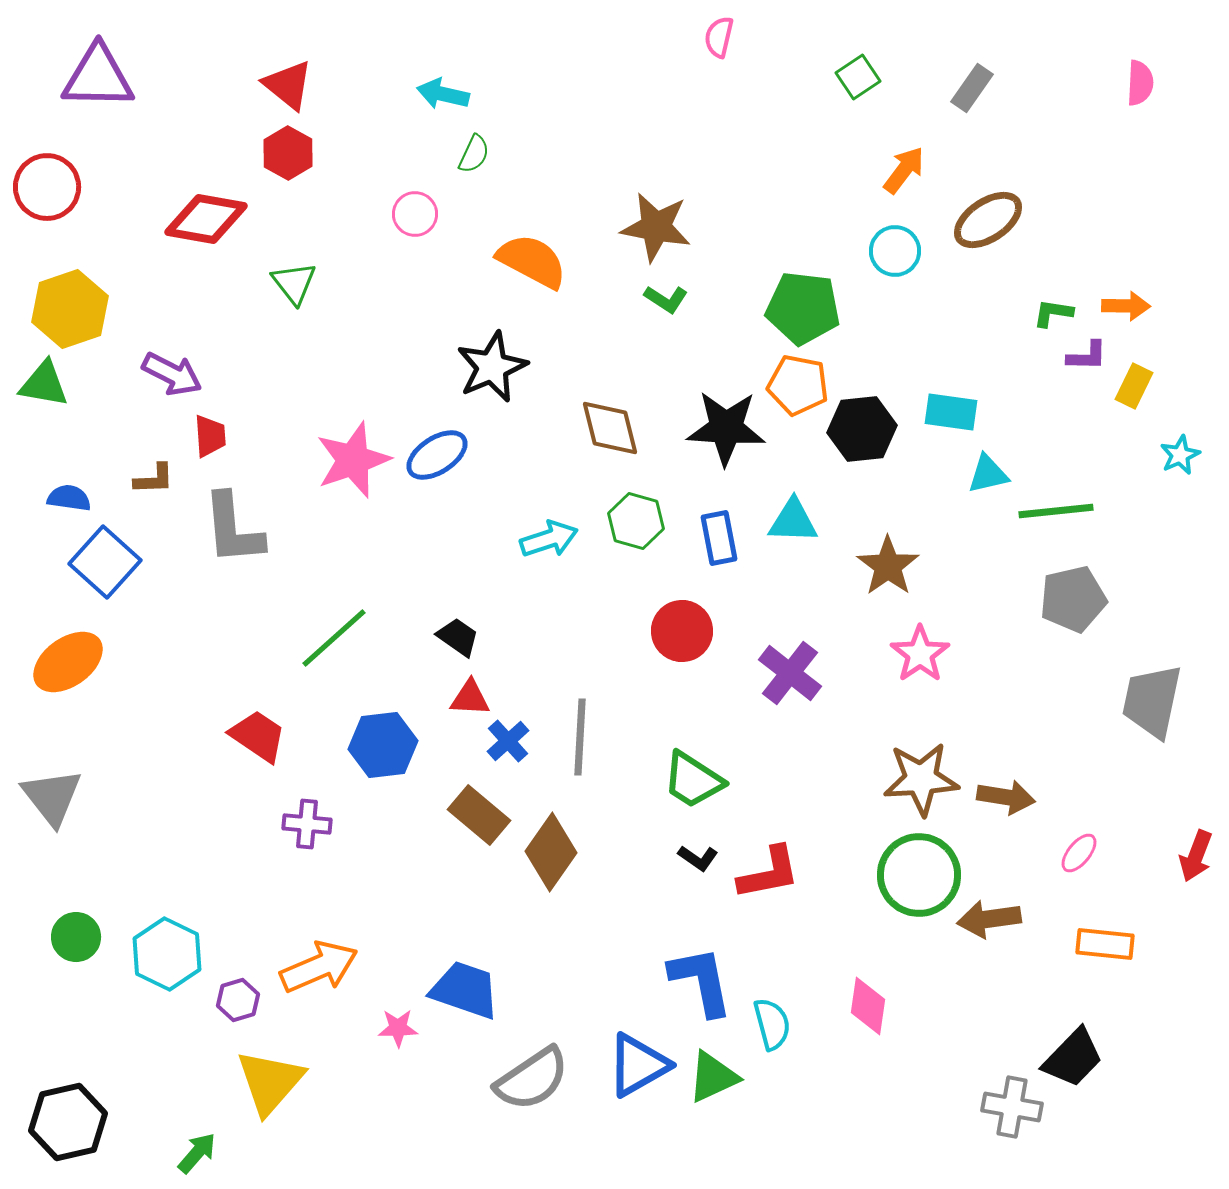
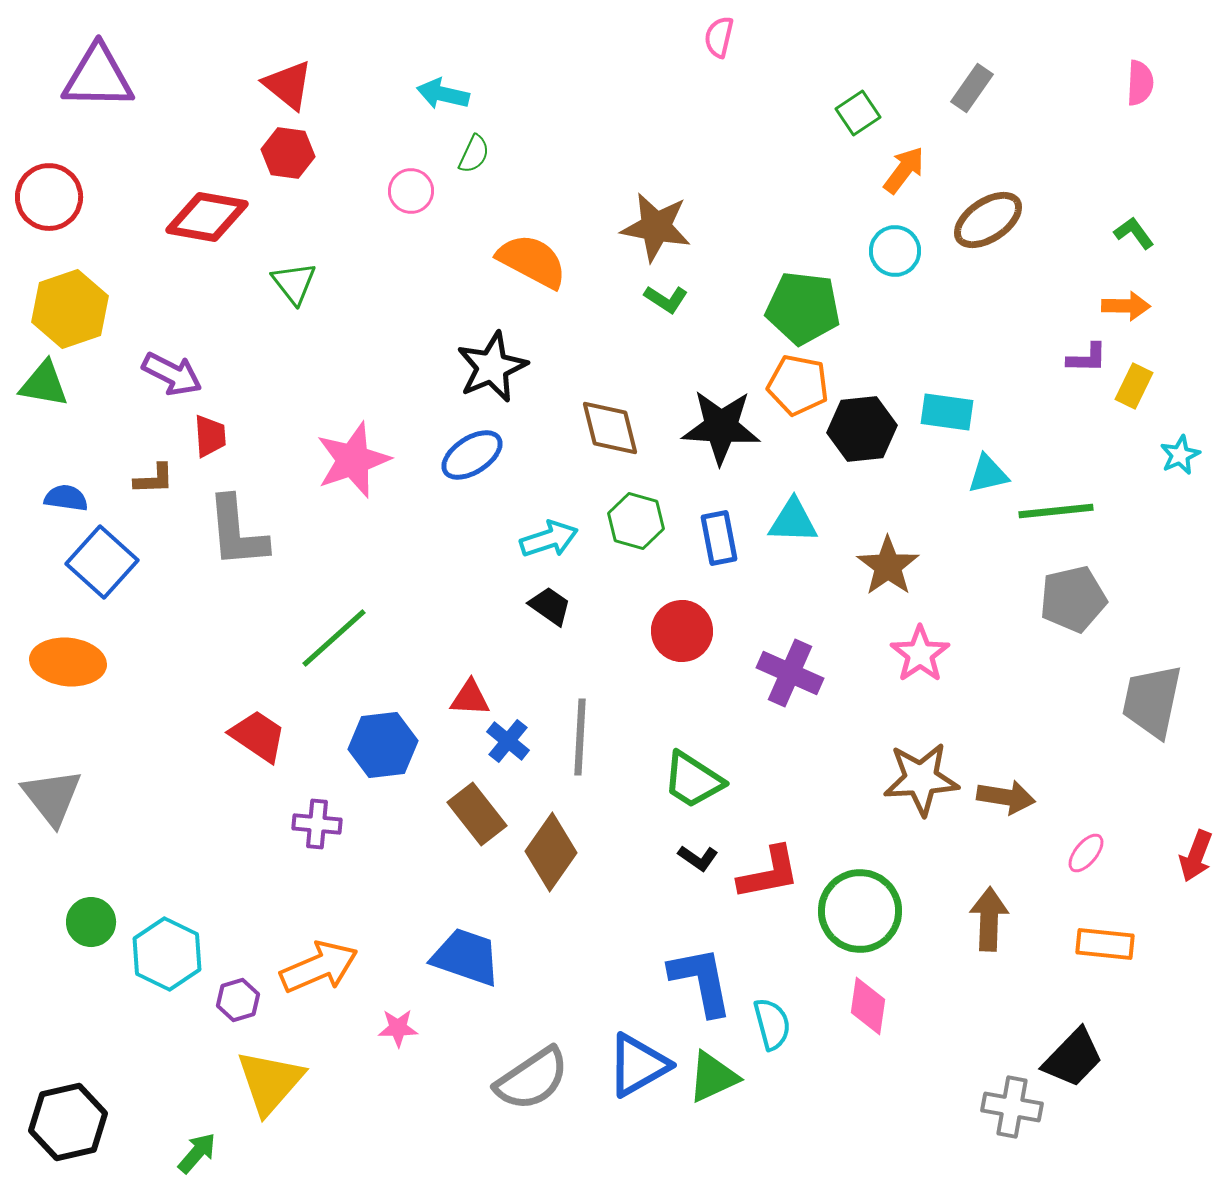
green square at (858, 77): moved 36 px down
red hexagon at (288, 153): rotated 21 degrees counterclockwise
red circle at (47, 187): moved 2 px right, 10 px down
pink circle at (415, 214): moved 4 px left, 23 px up
red diamond at (206, 219): moved 1 px right, 2 px up
green L-shape at (1053, 313): moved 81 px right, 80 px up; rotated 45 degrees clockwise
purple L-shape at (1087, 356): moved 2 px down
cyan rectangle at (951, 412): moved 4 px left
black star at (726, 428): moved 5 px left, 1 px up
blue ellipse at (437, 455): moved 35 px right
blue semicircle at (69, 498): moved 3 px left
gray L-shape at (233, 529): moved 4 px right, 3 px down
blue square at (105, 562): moved 3 px left
black trapezoid at (458, 637): moved 92 px right, 31 px up
orange ellipse at (68, 662): rotated 42 degrees clockwise
purple cross at (790, 673): rotated 14 degrees counterclockwise
blue cross at (508, 741): rotated 9 degrees counterclockwise
brown rectangle at (479, 815): moved 2 px left, 1 px up; rotated 12 degrees clockwise
purple cross at (307, 824): moved 10 px right
pink ellipse at (1079, 853): moved 7 px right
green circle at (919, 875): moved 59 px left, 36 px down
brown arrow at (989, 919): rotated 100 degrees clockwise
green circle at (76, 937): moved 15 px right, 15 px up
blue trapezoid at (465, 990): moved 1 px right, 33 px up
